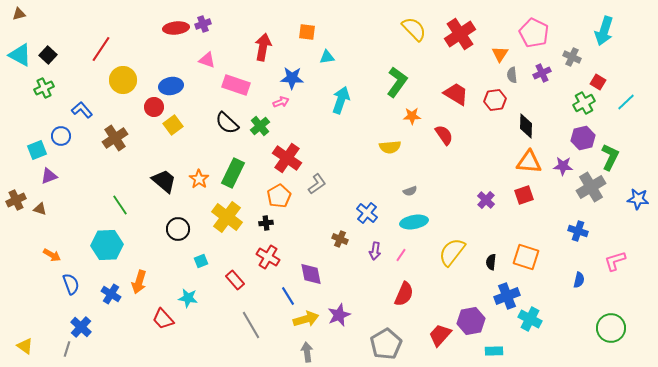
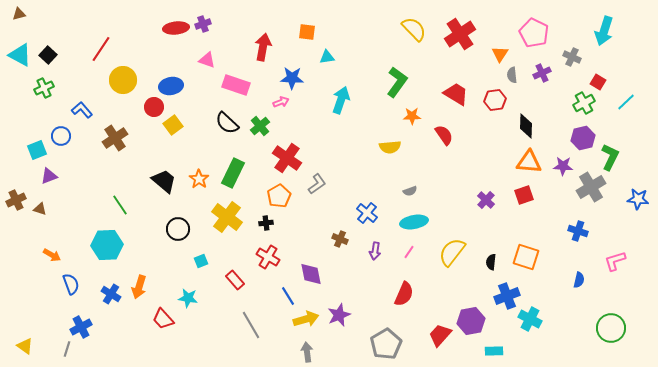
pink line at (401, 255): moved 8 px right, 3 px up
orange arrow at (139, 282): moved 5 px down
blue cross at (81, 327): rotated 20 degrees clockwise
